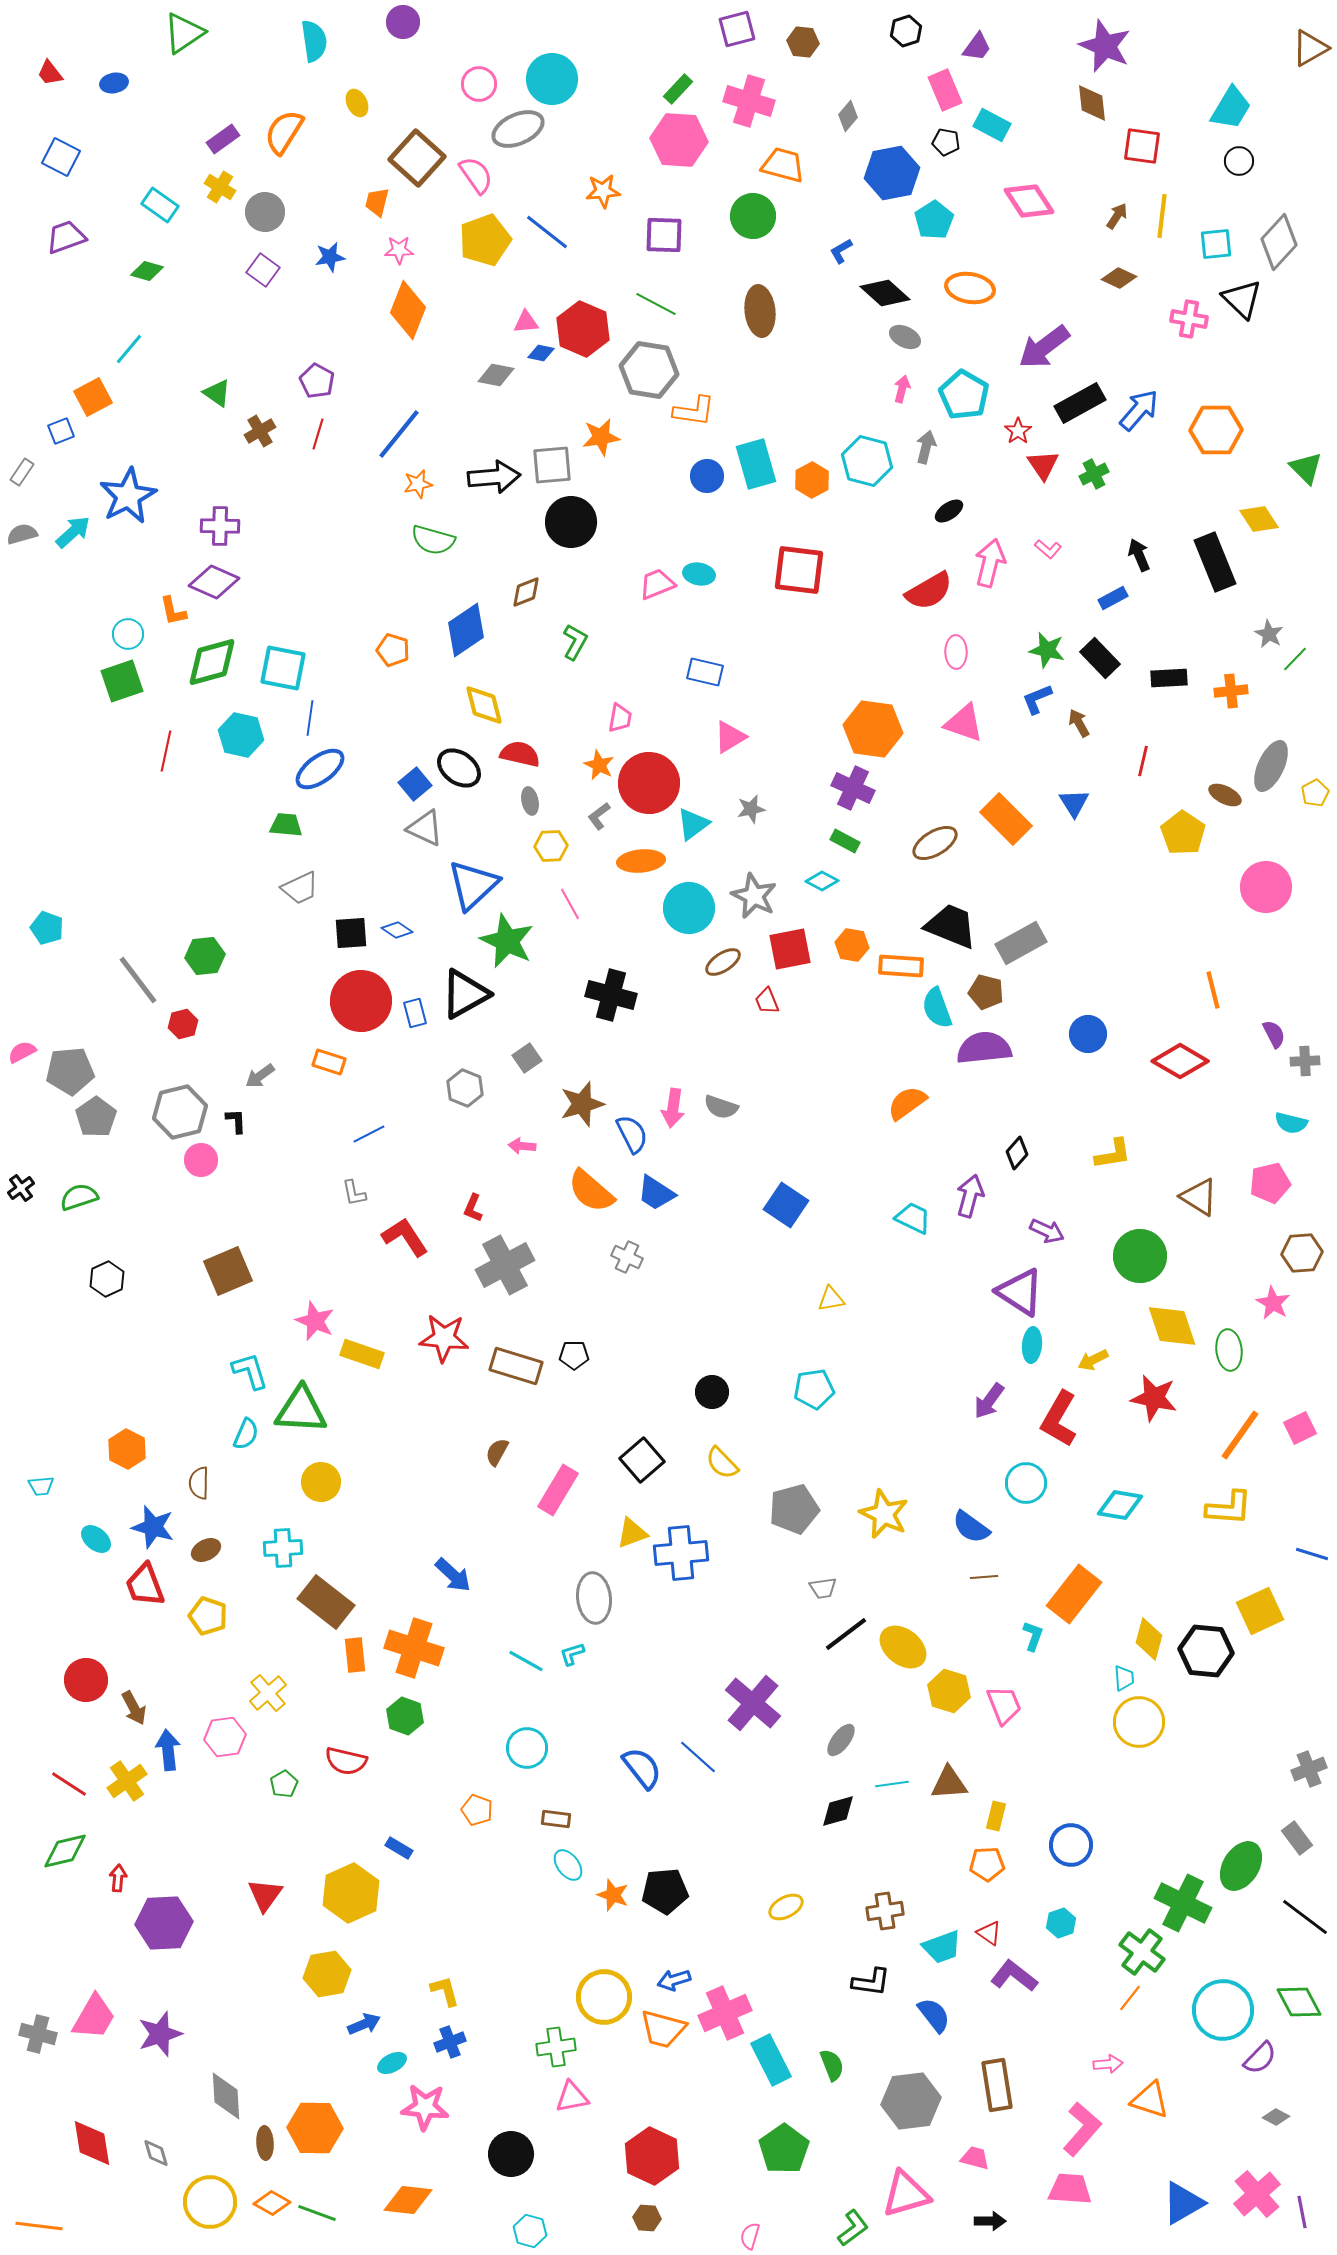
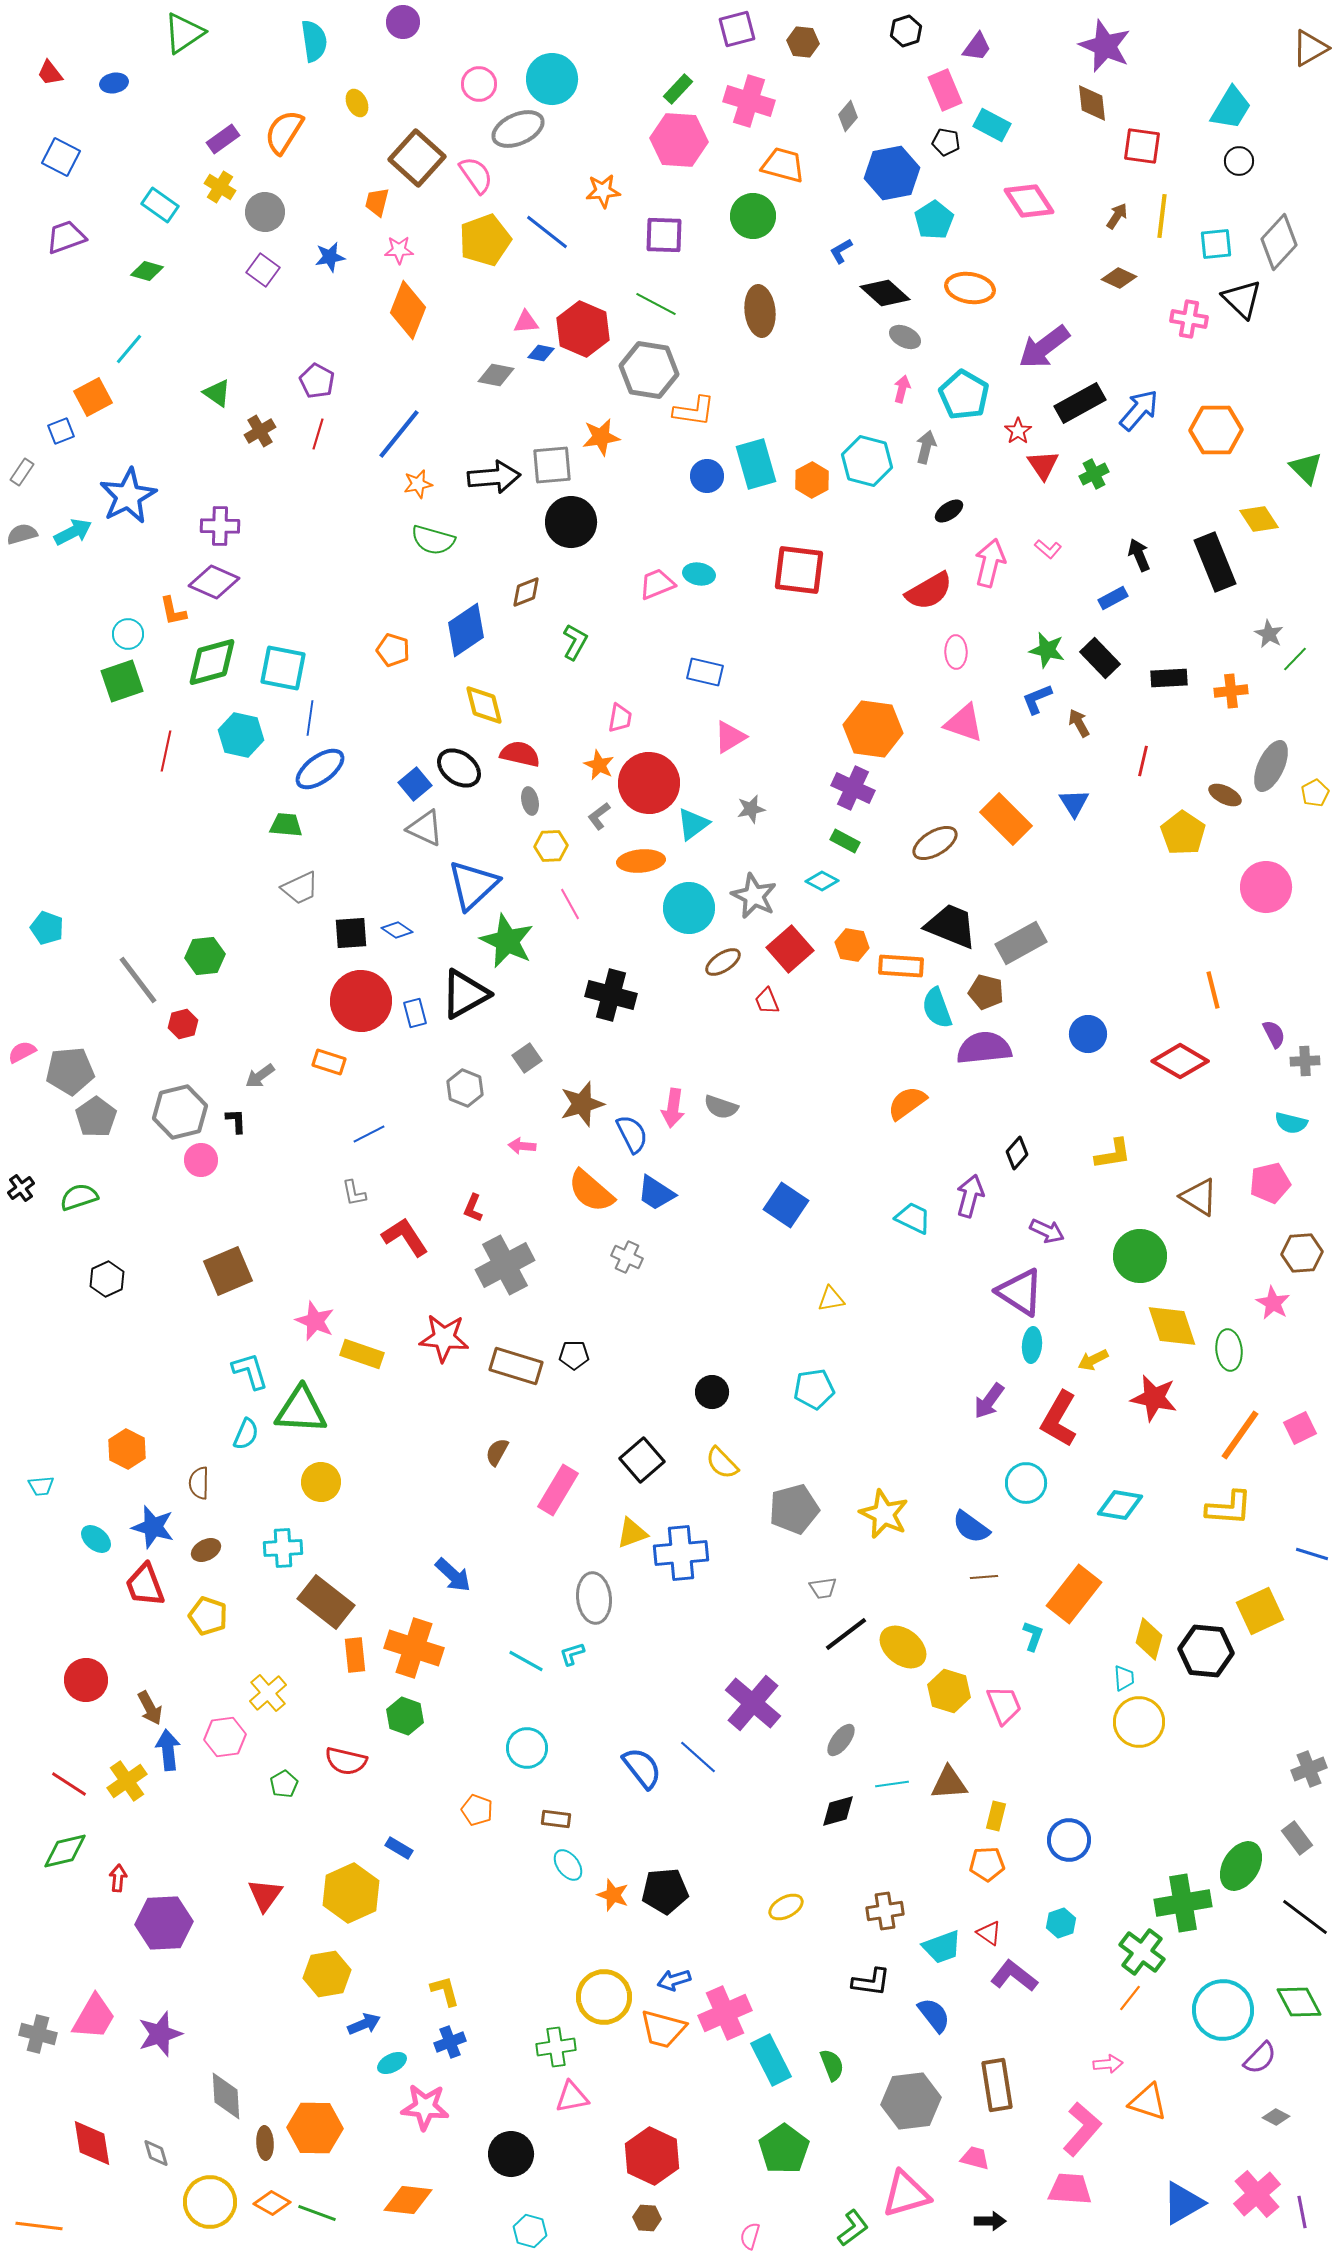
cyan arrow at (73, 532): rotated 15 degrees clockwise
red square at (790, 949): rotated 30 degrees counterclockwise
brown arrow at (134, 1708): moved 16 px right
blue circle at (1071, 1845): moved 2 px left, 5 px up
green cross at (1183, 1903): rotated 36 degrees counterclockwise
orange triangle at (1150, 2100): moved 2 px left, 2 px down
